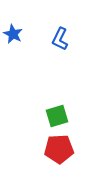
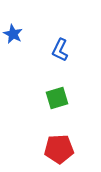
blue L-shape: moved 11 px down
green square: moved 18 px up
